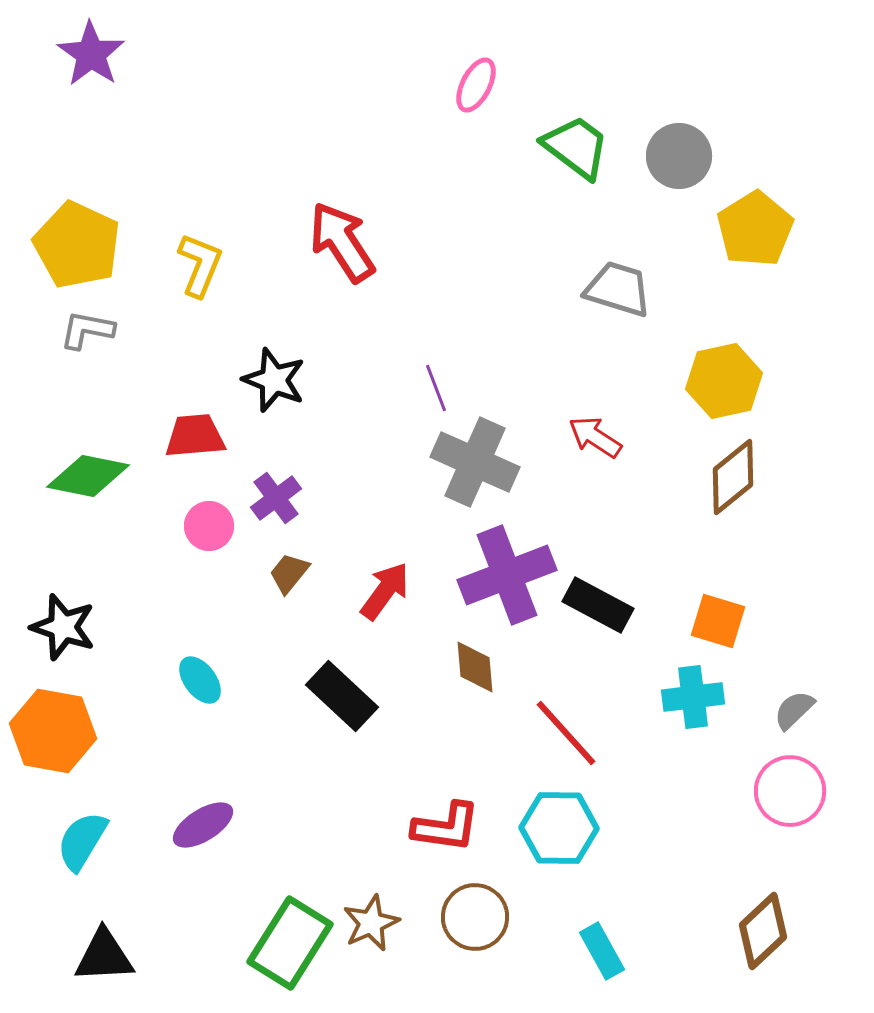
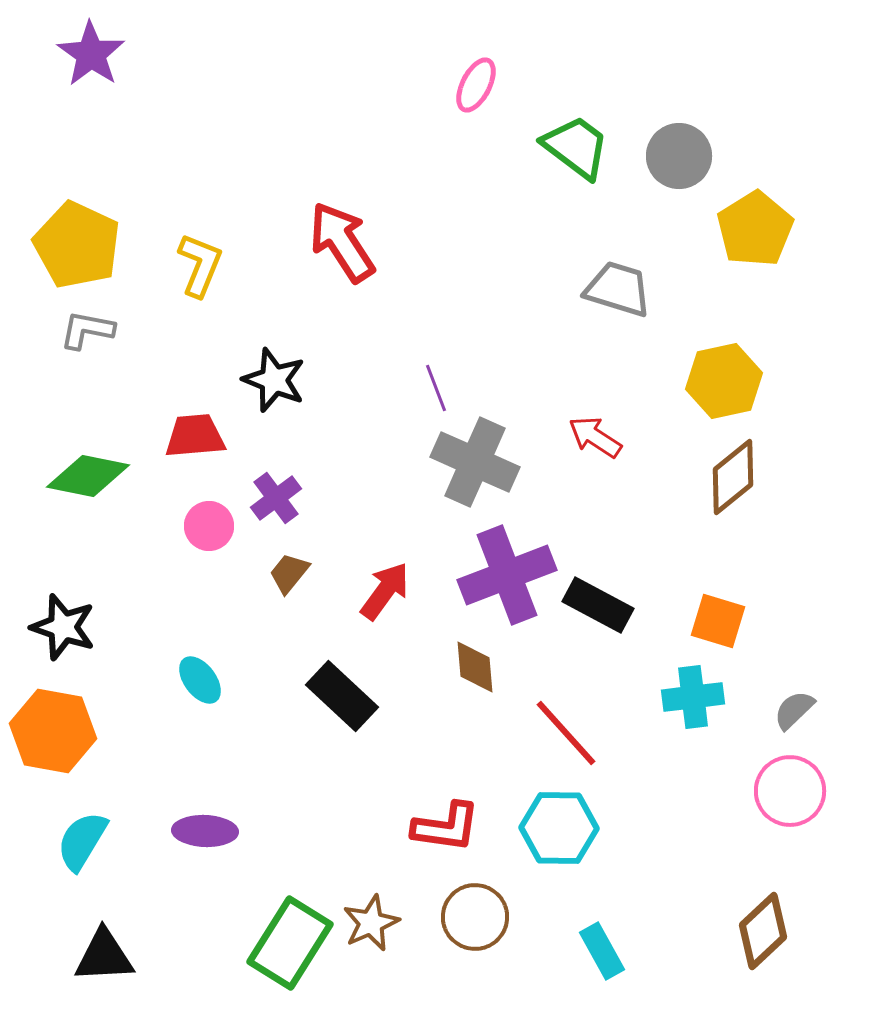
purple ellipse at (203, 825): moved 2 px right, 6 px down; rotated 34 degrees clockwise
